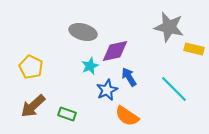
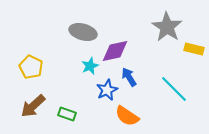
gray star: moved 2 px left; rotated 20 degrees clockwise
